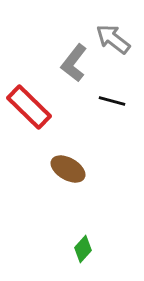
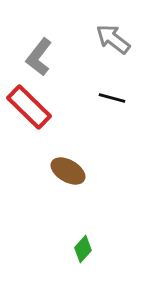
gray L-shape: moved 35 px left, 6 px up
black line: moved 3 px up
brown ellipse: moved 2 px down
